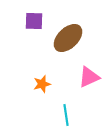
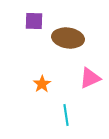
brown ellipse: rotated 52 degrees clockwise
pink triangle: moved 1 px right, 1 px down
orange star: rotated 18 degrees counterclockwise
